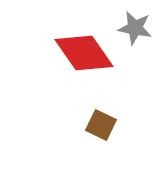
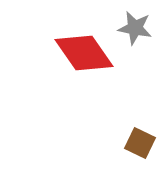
brown square: moved 39 px right, 18 px down
